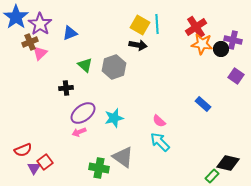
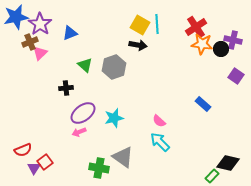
blue star: rotated 25 degrees clockwise
